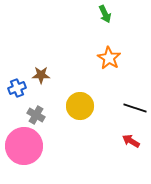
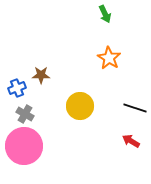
gray cross: moved 11 px left, 1 px up
